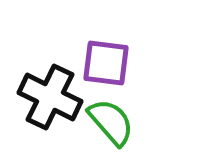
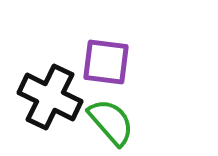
purple square: moved 1 px up
